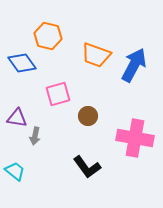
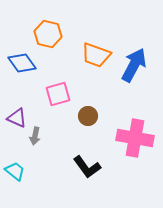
orange hexagon: moved 2 px up
purple triangle: rotated 15 degrees clockwise
